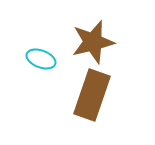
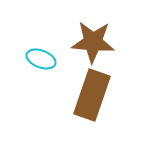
brown star: rotated 18 degrees clockwise
